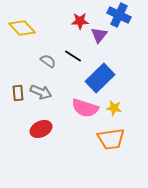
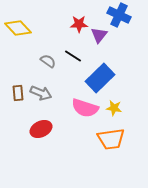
red star: moved 1 px left, 3 px down
yellow diamond: moved 4 px left
gray arrow: moved 1 px down
